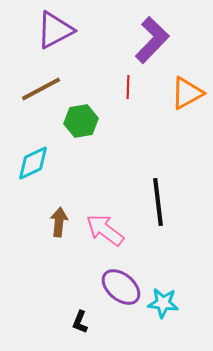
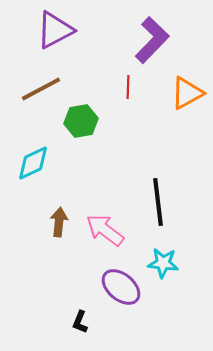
cyan star: moved 40 px up
